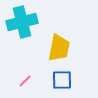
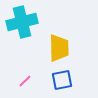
yellow trapezoid: rotated 12 degrees counterclockwise
blue square: rotated 10 degrees counterclockwise
